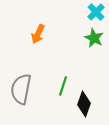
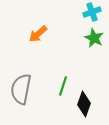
cyan cross: moved 4 px left; rotated 24 degrees clockwise
orange arrow: rotated 24 degrees clockwise
